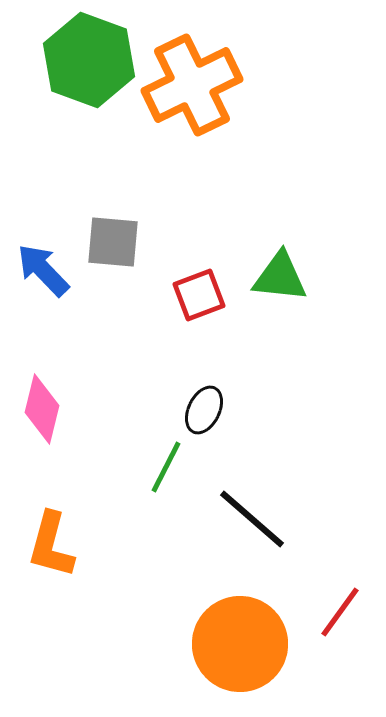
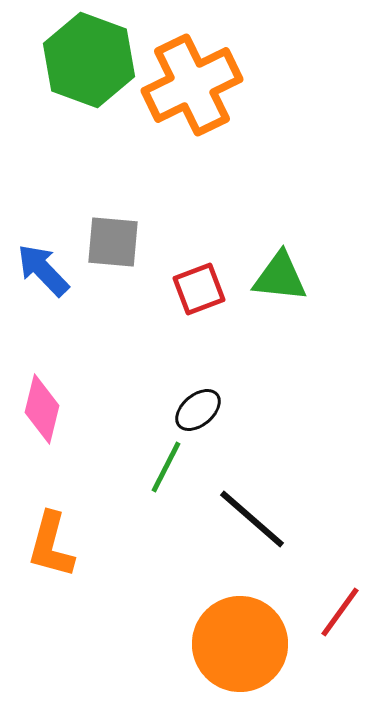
red square: moved 6 px up
black ellipse: moved 6 px left; rotated 24 degrees clockwise
